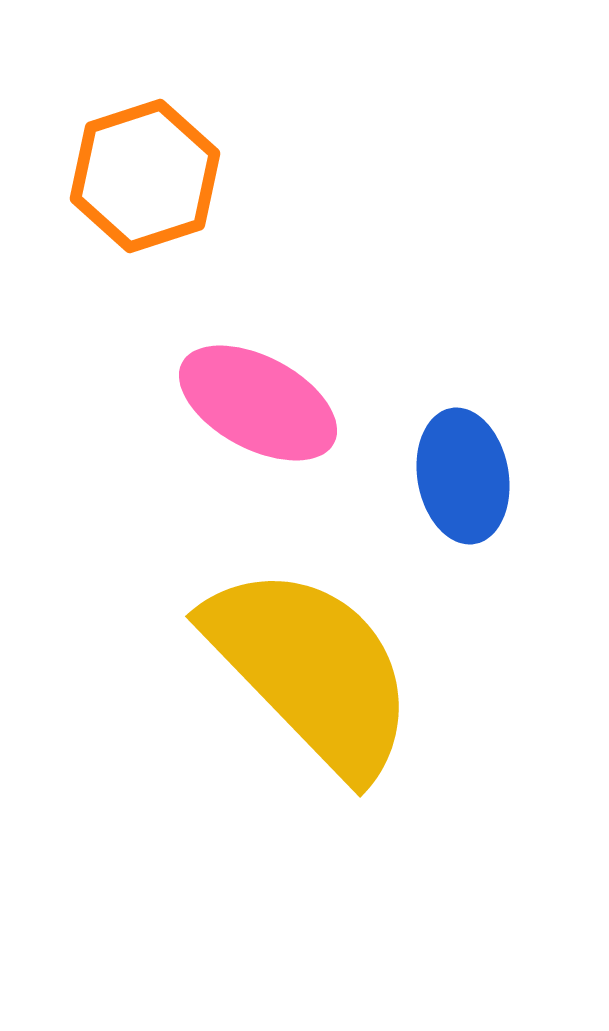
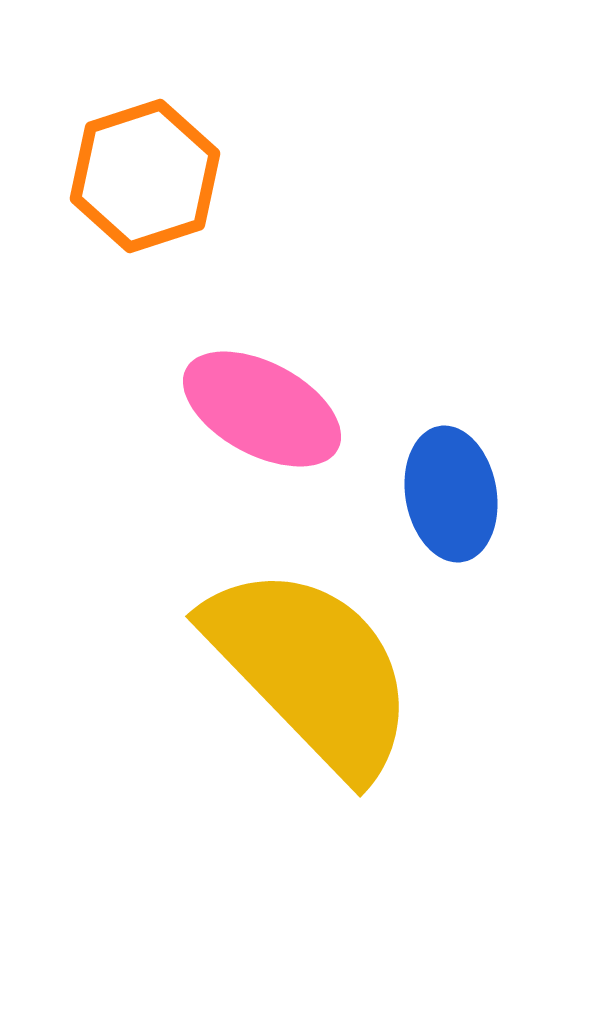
pink ellipse: moved 4 px right, 6 px down
blue ellipse: moved 12 px left, 18 px down
